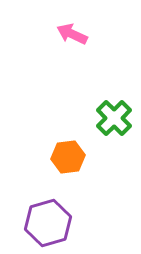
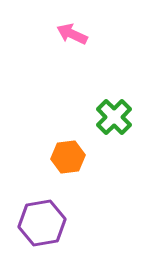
green cross: moved 1 px up
purple hexagon: moved 6 px left; rotated 6 degrees clockwise
